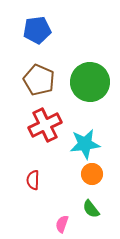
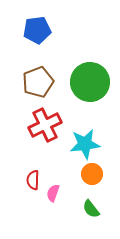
brown pentagon: moved 1 px left, 2 px down; rotated 28 degrees clockwise
pink semicircle: moved 9 px left, 31 px up
